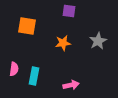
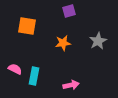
purple square: rotated 24 degrees counterclockwise
pink semicircle: moved 1 px right; rotated 72 degrees counterclockwise
